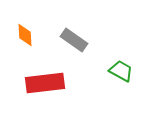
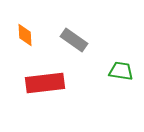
green trapezoid: rotated 20 degrees counterclockwise
